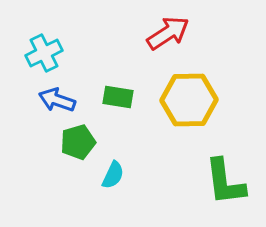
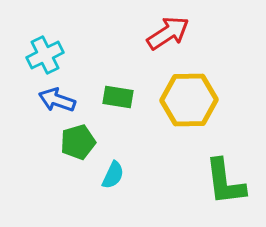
cyan cross: moved 1 px right, 2 px down
